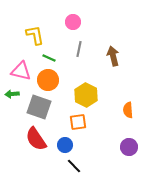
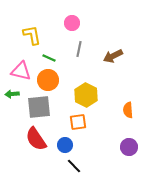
pink circle: moved 1 px left, 1 px down
yellow L-shape: moved 3 px left
brown arrow: rotated 102 degrees counterclockwise
gray square: rotated 25 degrees counterclockwise
